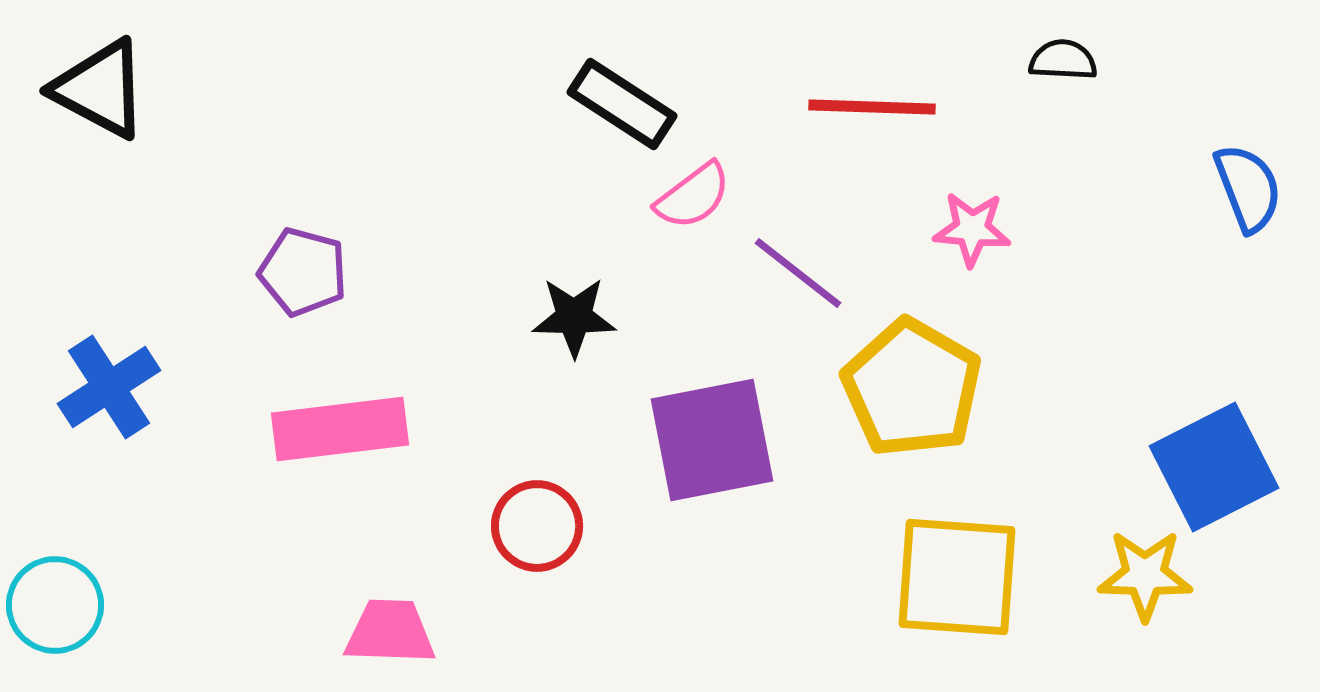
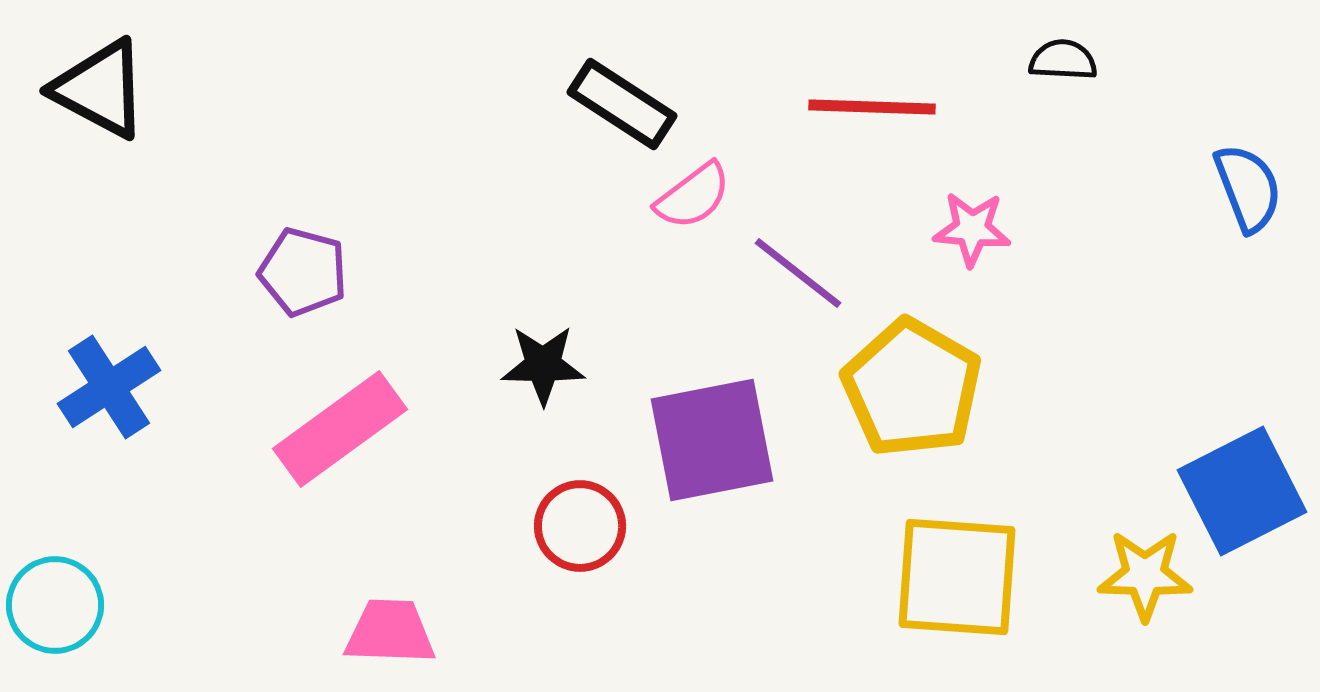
black star: moved 31 px left, 48 px down
pink rectangle: rotated 29 degrees counterclockwise
blue square: moved 28 px right, 24 px down
red circle: moved 43 px right
